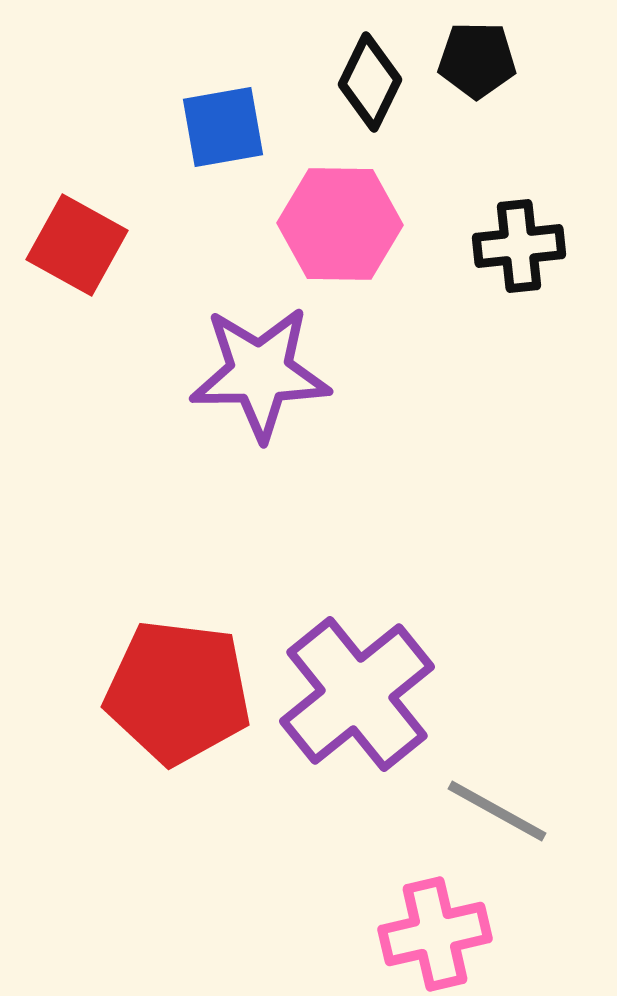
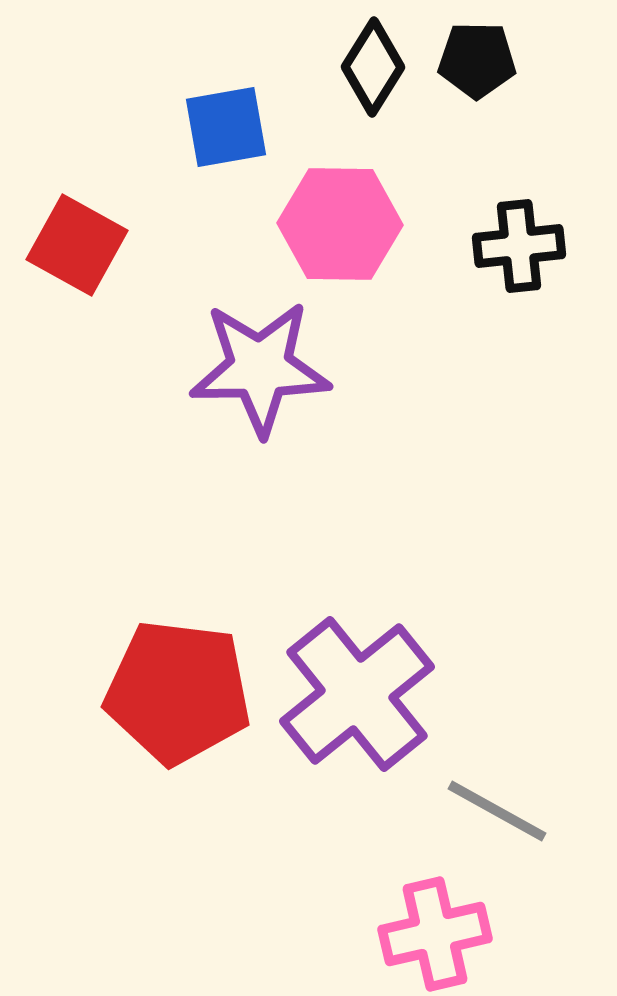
black diamond: moved 3 px right, 15 px up; rotated 6 degrees clockwise
blue square: moved 3 px right
purple star: moved 5 px up
